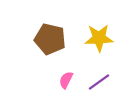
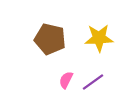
purple line: moved 6 px left
